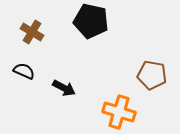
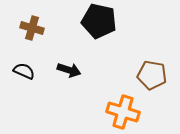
black pentagon: moved 8 px right
brown cross: moved 4 px up; rotated 15 degrees counterclockwise
black arrow: moved 5 px right, 18 px up; rotated 10 degrees counterclockwise
orange cross: moved 4 px right
